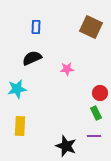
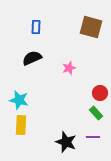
brown square: rotated 10 degrees counterclockwise
pink star: moved 2 px right, 1 px up; rotated 16 degrees counterclockwise
cyan star: moved 2 px right, 11 px down; rotated 24 degrees clockwise
green rectangle: rotated 16 degrees counterclockwise
yellow rectangle: moved 1 px right, 1 px up
purple line: moved 1 px left, 1 px down
black star: moved 4 px up
